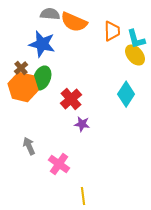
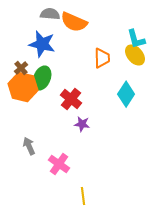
orange trapezoid: moved 10 px left, 27 px down
red cross: rotated 10 degrees counterclockwise
